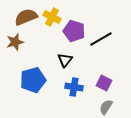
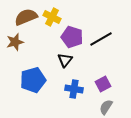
purple pentagon: moved 2 px left, 6 px down
purple square: moved 1 px left, 1 px down; rotated 35 degrees clockwise
blue cross: moved 2 px down
